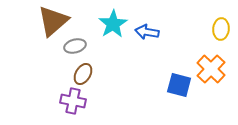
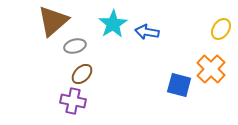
yellow ellipse: rotated 30 degrees clockwise
brown ellipse: moved 1 px left; rotated 15 degrees clockwise
